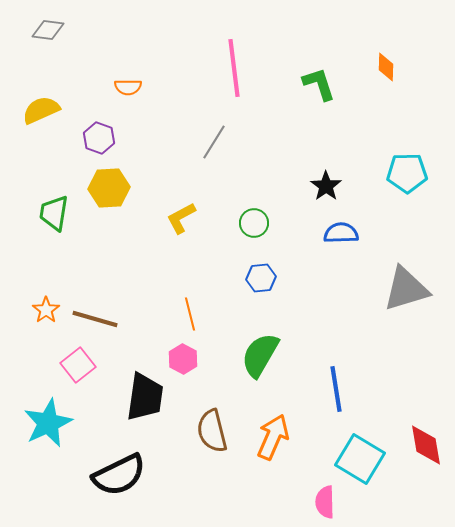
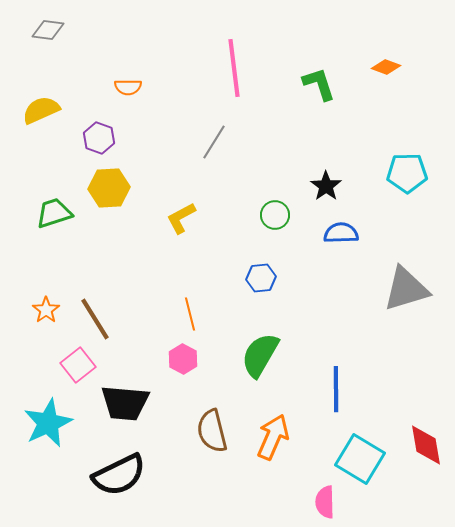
orange diamond: rotated 72 degrees counterclockwise
green trapezoid: rotated 63 degrees clockwise
green circle: moved 21 px right, 8 px up
brown line: rotated 42 degrees clockwise
blue line: rotated 9 degrees clockwise
black trapezoid: moved 20 px left, 6 px down; rotated 87 degrees clockwise
